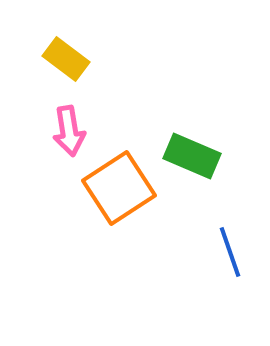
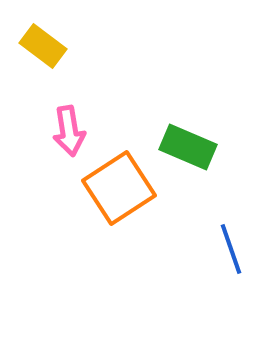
yellow rectangle: moved 23 px left, 13 px up
green rectangle: moved 4 px left, 9 px up
blue line: moved 1 px right, 3 px up
